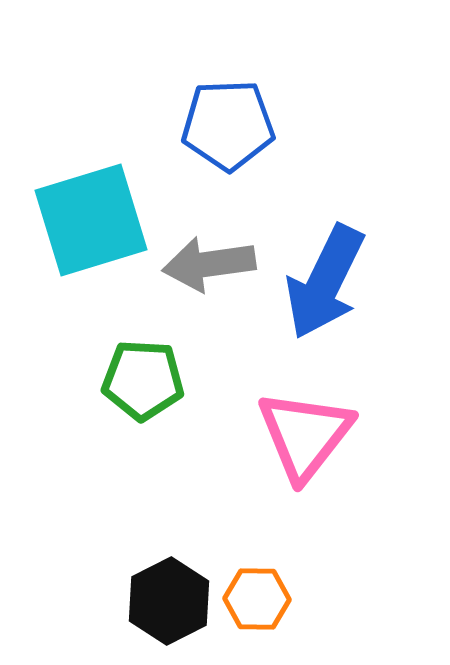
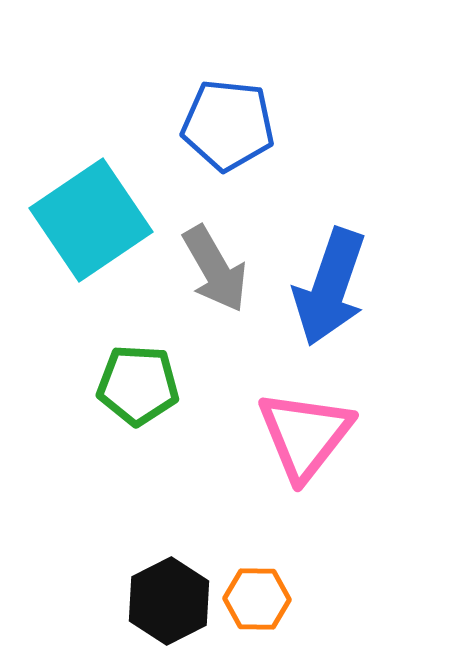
blue pentagon: rotated 8 degrees clockwise
cyan square: rotated 17 degrees counterclockwise
gray arrow: moved 6 px right, 5 px down; rotated 112 degrees counterclockwise
blue arrow: moved 5 px right, 5 px down; rotated 7 degrees counterclockwise
green pentagon: moved 5 px left, 5 px down
